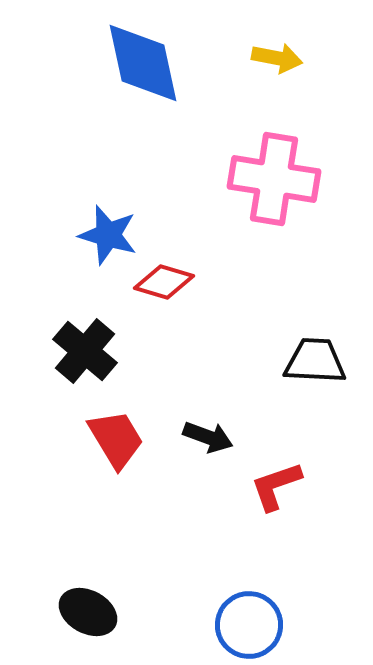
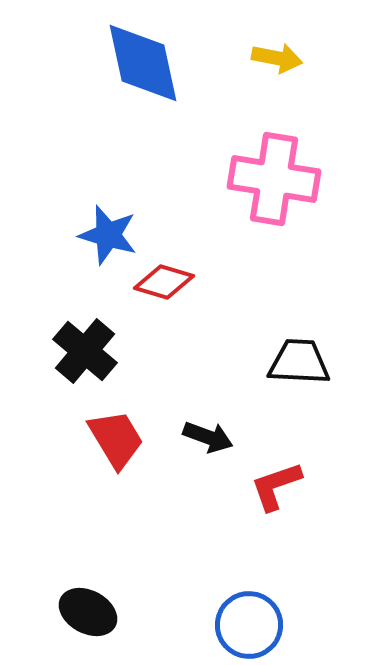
black trapezoid: moved 16 px left, 1 px down
